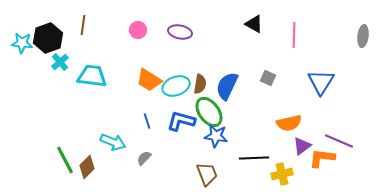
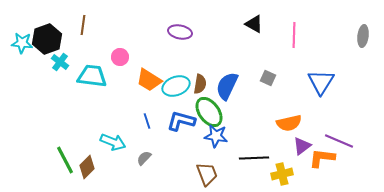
pink circle: moved 18 px left, 27 px down
black hexagon: moved 1 px left, 1 px down
cyan cross: rotated 12 degrees counterclockwise
